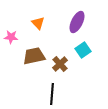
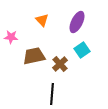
orange triangle: moved 4 px right, 3 px up
cyan square: moved 1 px left
